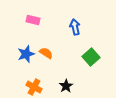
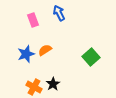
pink rectangle: rotated 56 degrees clockwise
blue arrow: moved 16 px left, 14 px up; rotated 14 degrees counterclockwise
orange semicircle: moved 1 px left, 3 px up; rotated 64 degrees counterclockwise
black star: moved 13 px left, 2 px up
